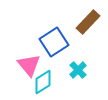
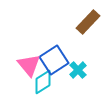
blue square: moved 18 px down
